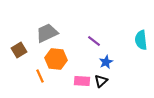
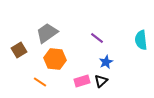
gray trapezoid: rotated 10 degrees counterclockwise
purple line: moved 3 px right, 3 px up
orange hexagon: moved 1 px left
orange line: moved 6 px down; rotated 32 degrees counterclockwise
pink rectangle: rotated 21 degrees counterclockwise
